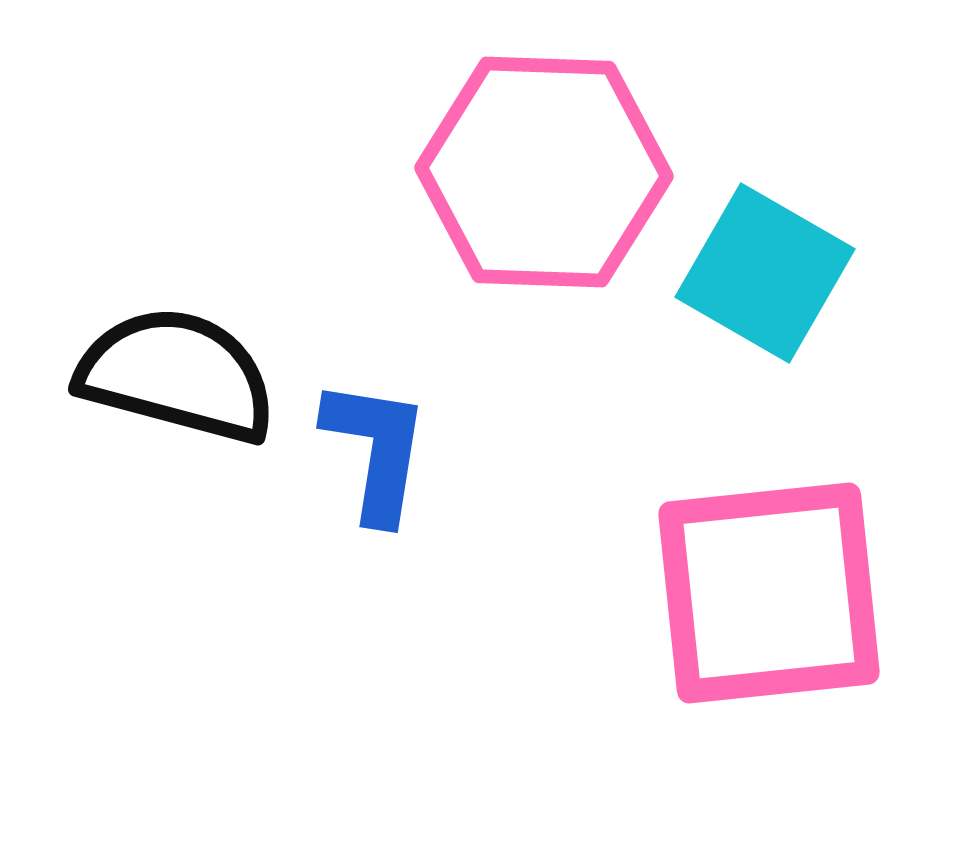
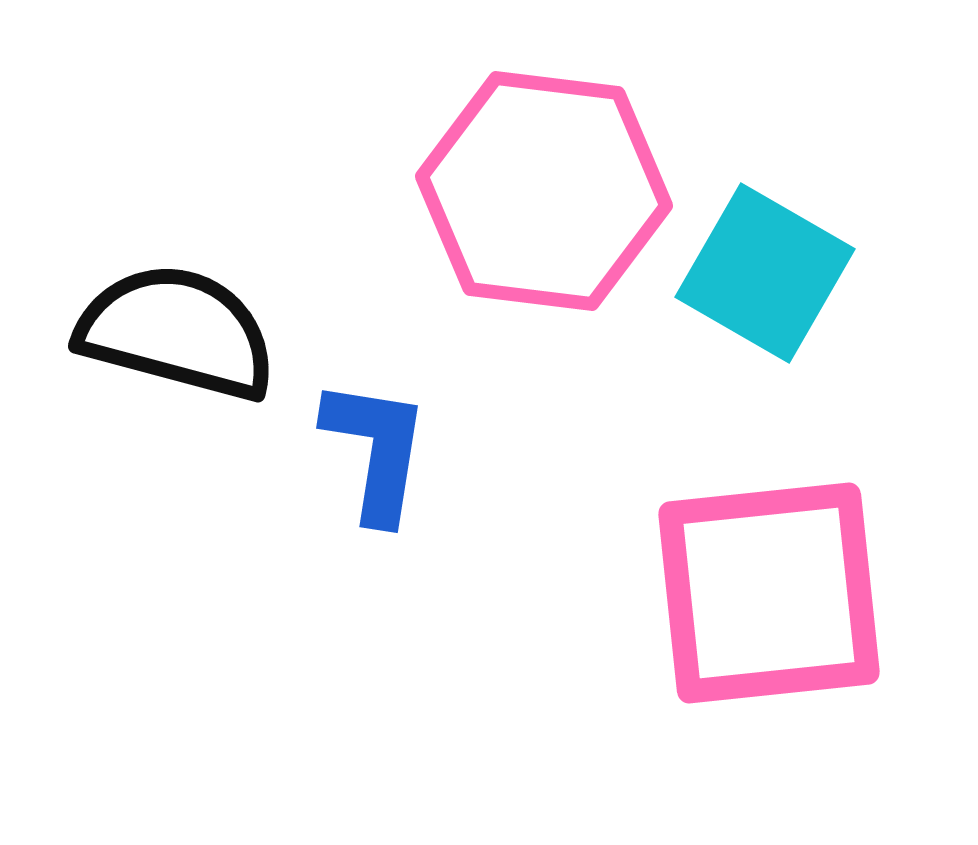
pink hexagon: moved 19 px down; rotated 5 degrees clockwise
black semicircle: moved 43 px up
